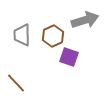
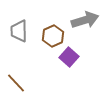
gray trapezoid: moved 3 px left, 4 px up
purple square: rotated 24 degrees clockwise
